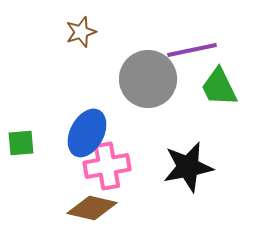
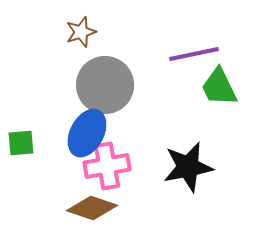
purple line: moved 2 px right, 4 px down
gray circle: moved 43 px left, 6 px down
brown diamond: rotated 6 degrees clockwise
